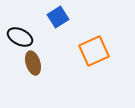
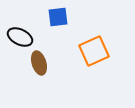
blue square: rotated 25 degrees clockwise
brown ellipse: moved 6 px right
